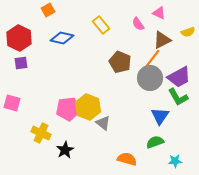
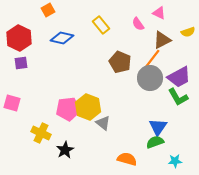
blue triangle: moved 2 px left, 11 px down
